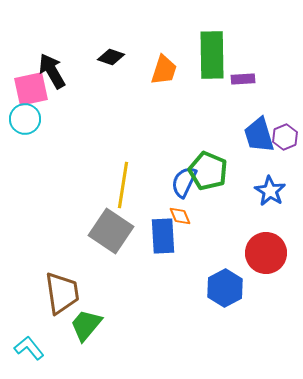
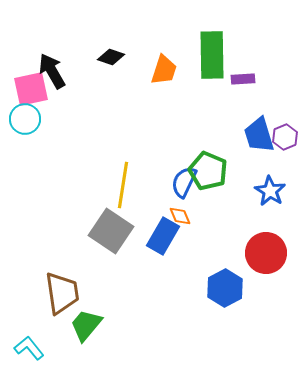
blue rectangle: rotated 33 degrees clockwise
